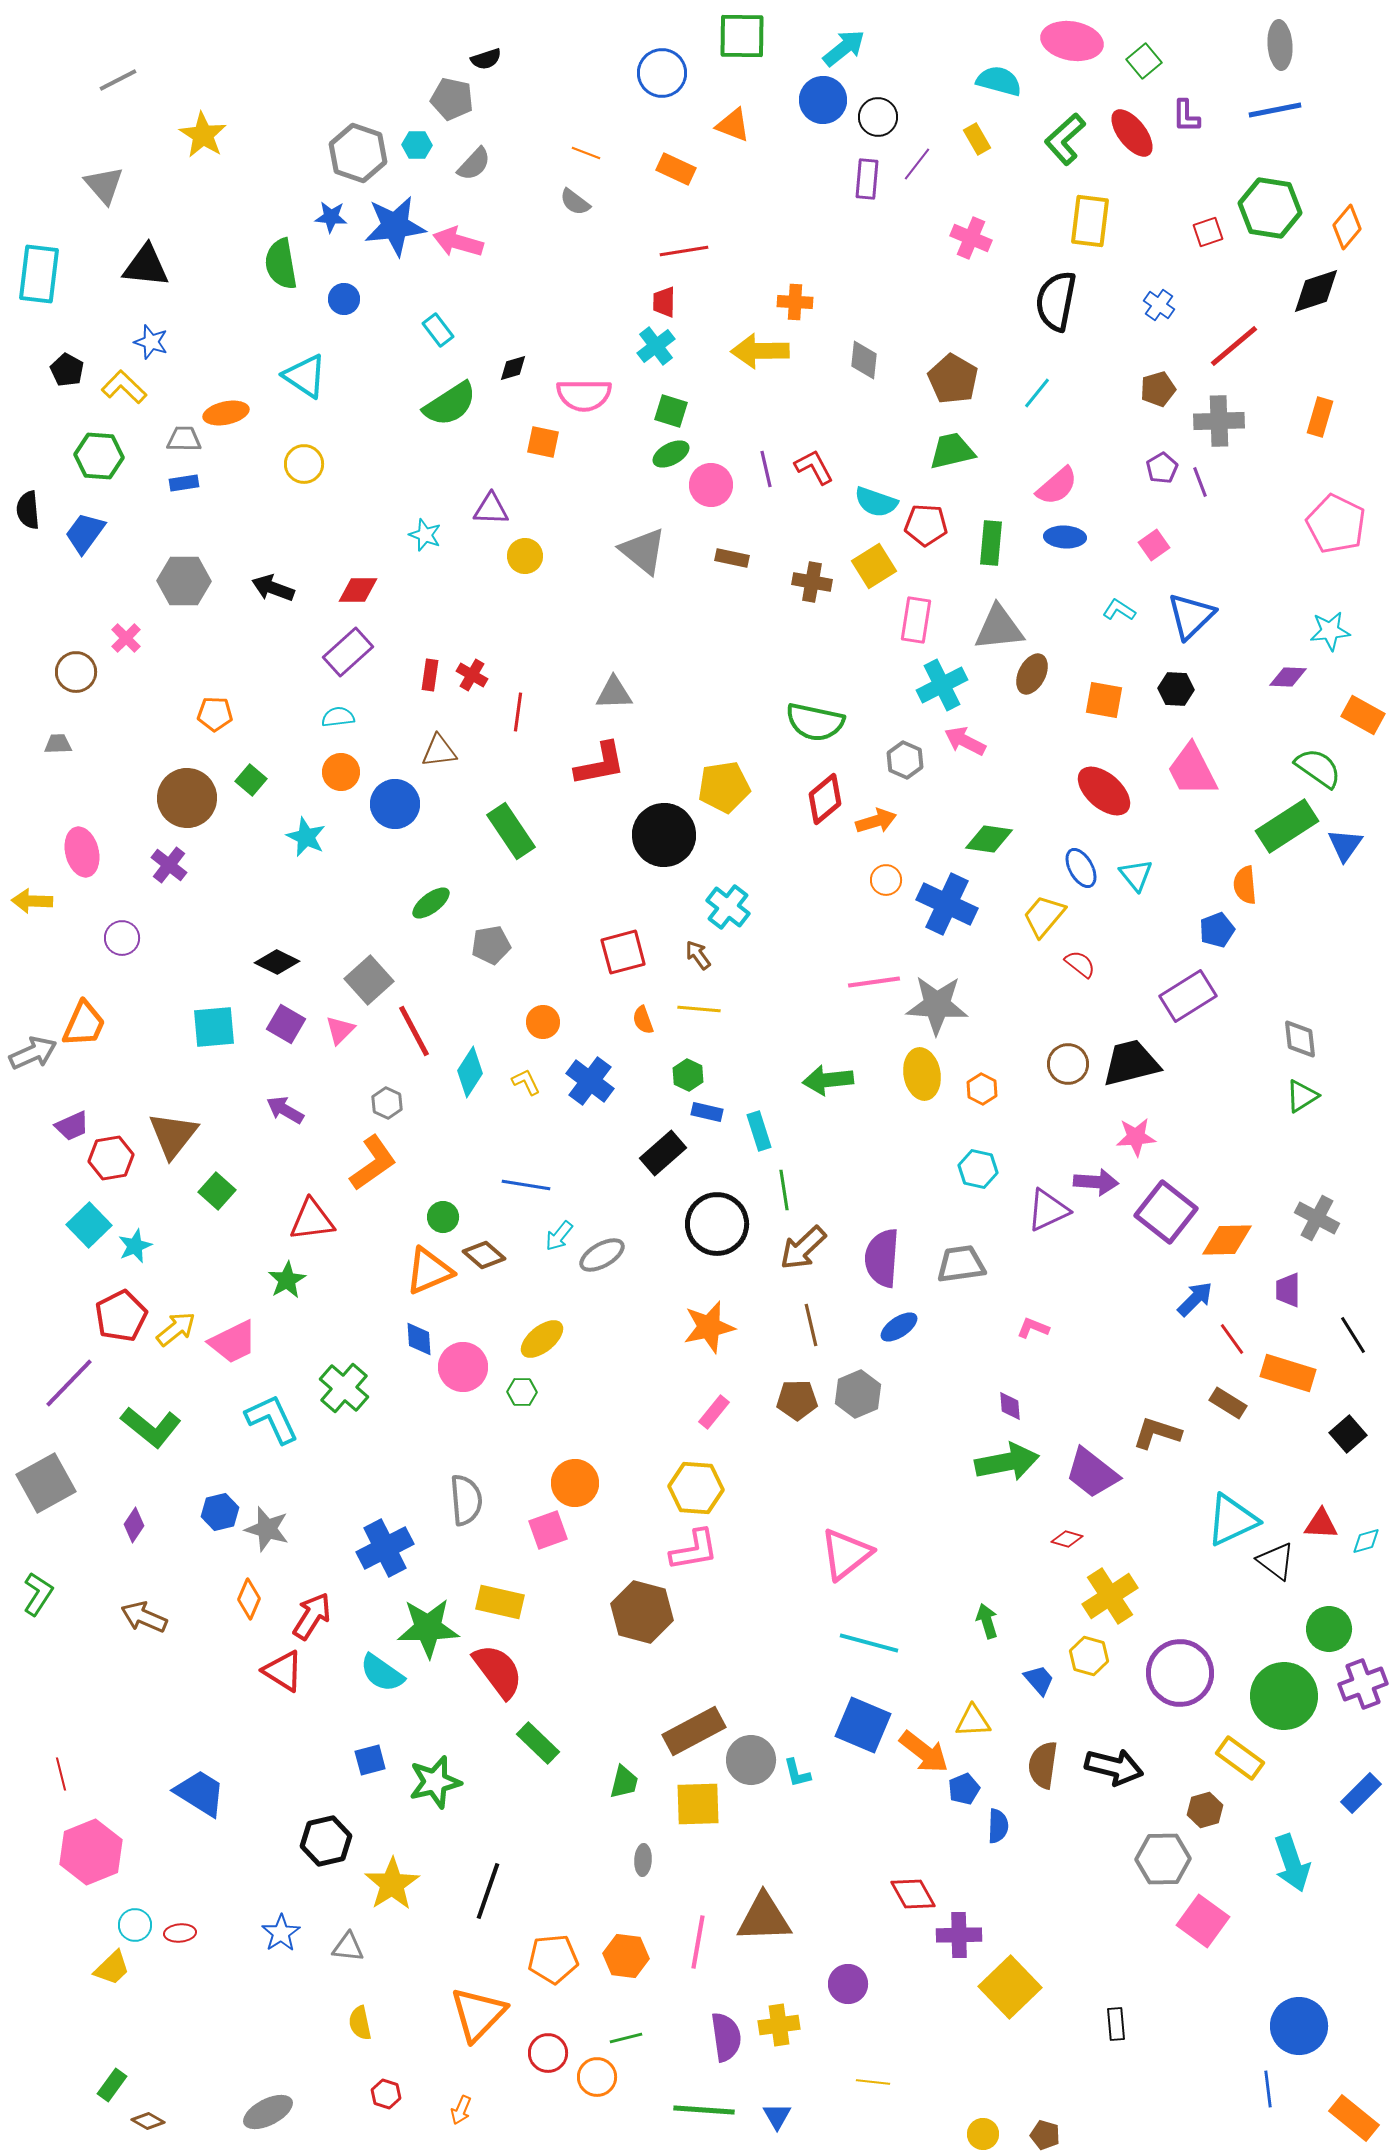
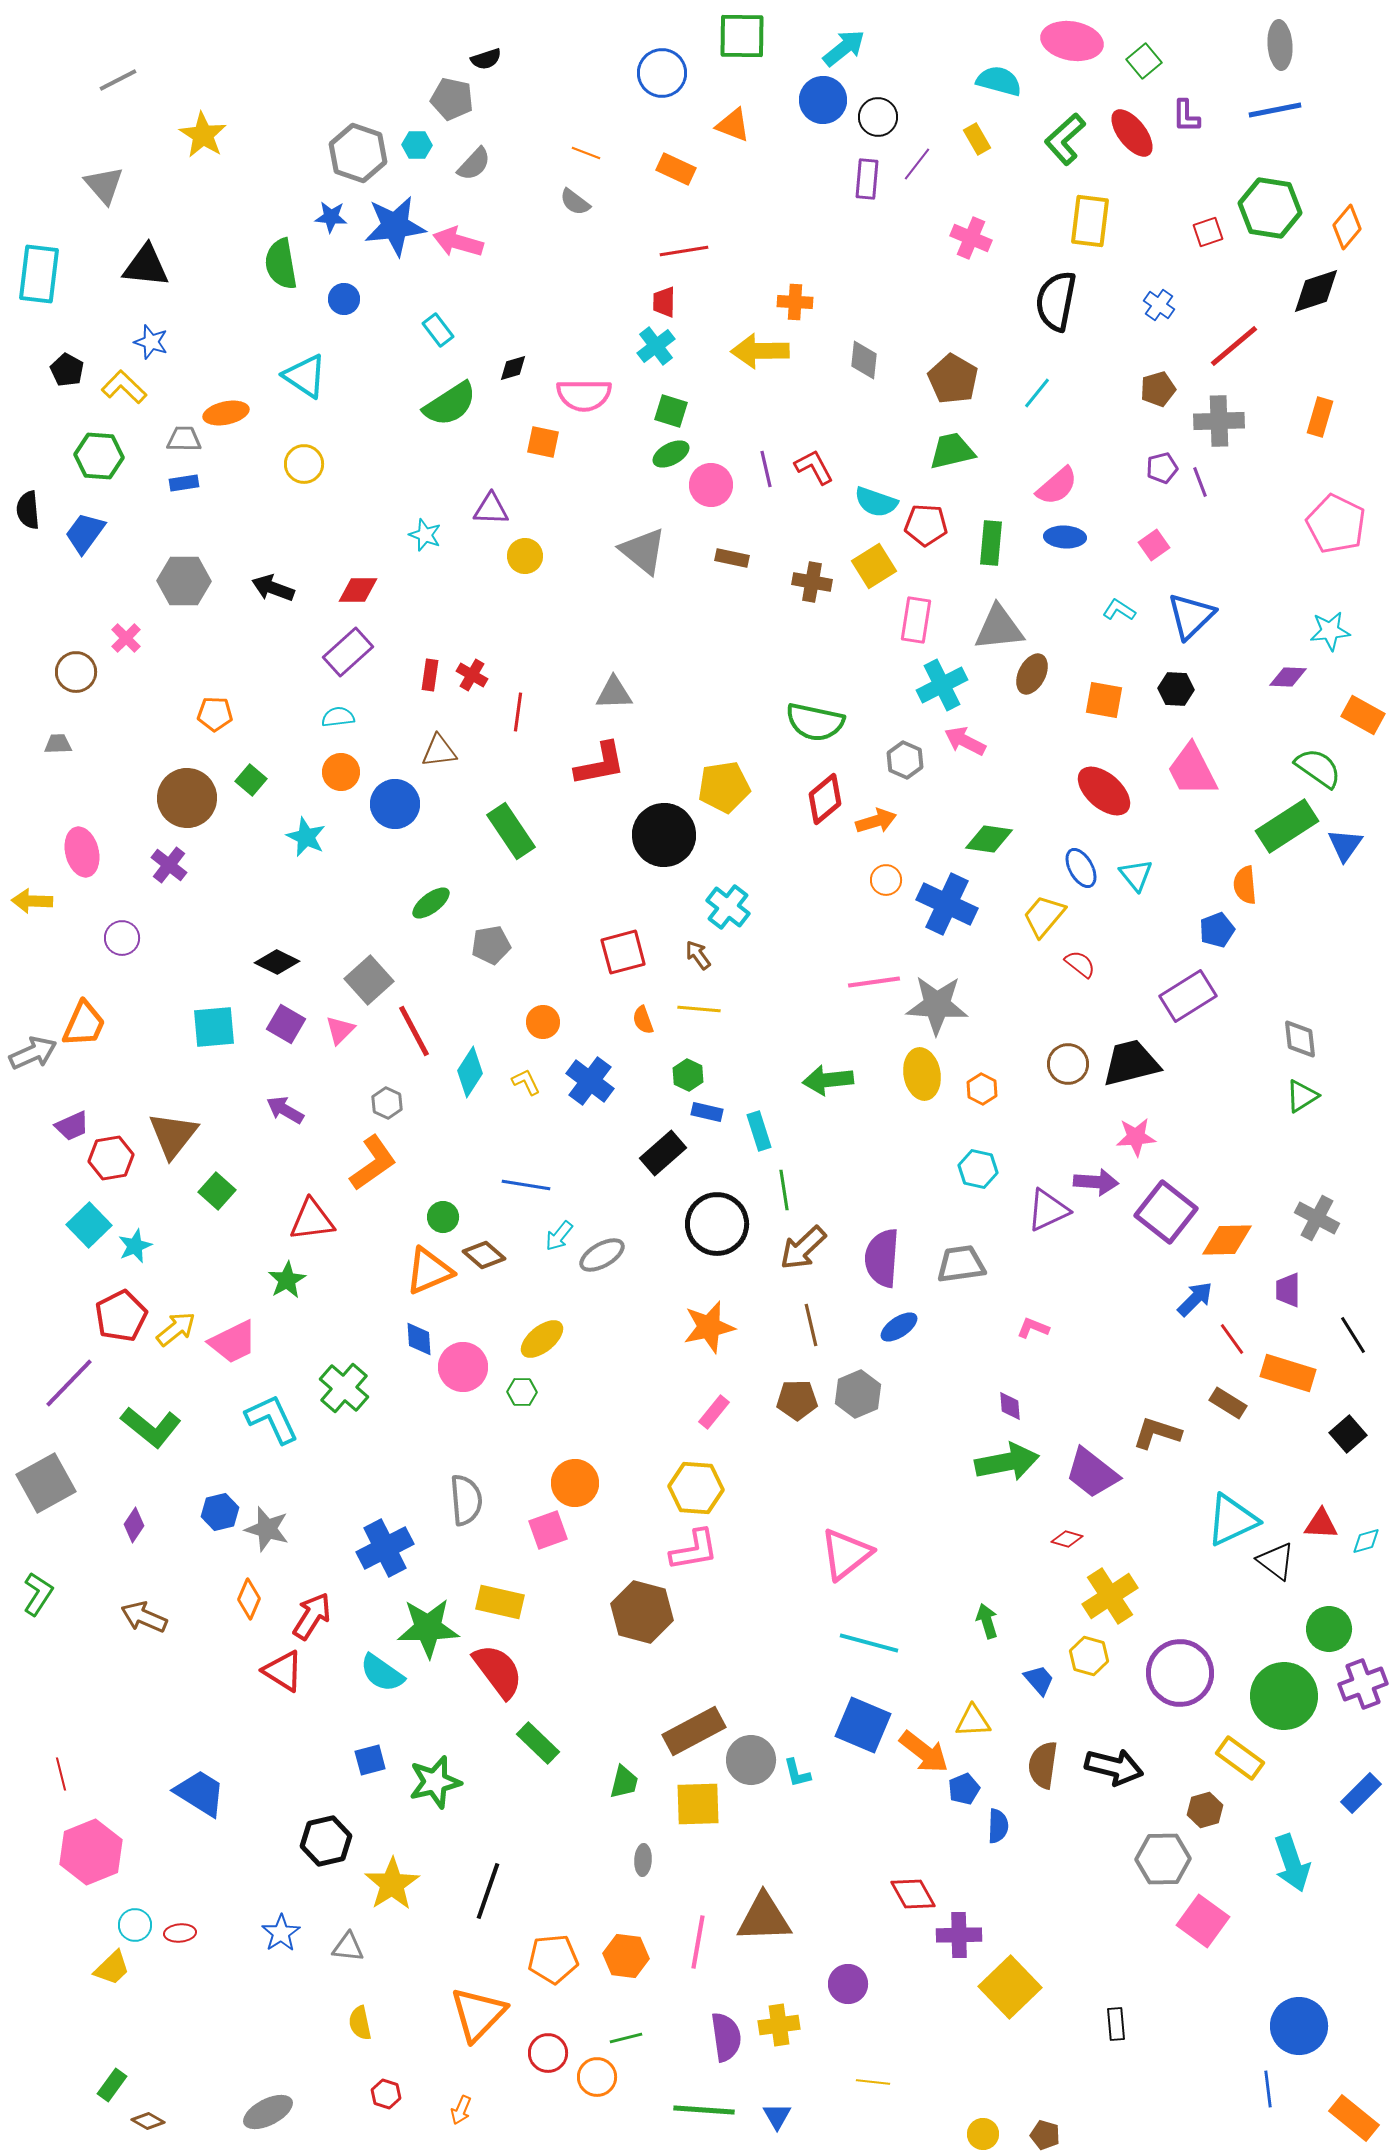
purple pentagon at (1162, 468): rotated 16 degrees clockwise
